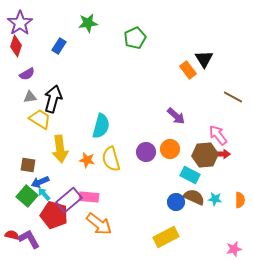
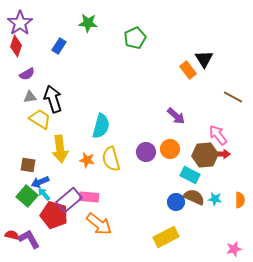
green star: rotated 12 degrees clockwise
black arrow: rotated 32 degrees counterclockwise
